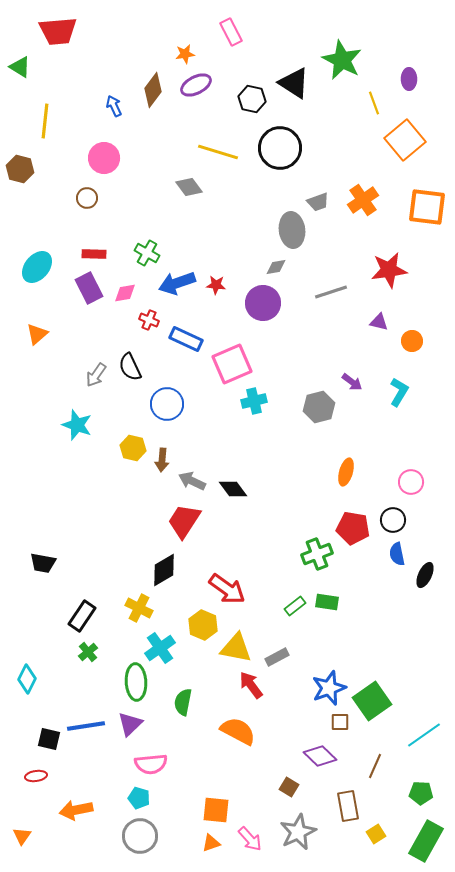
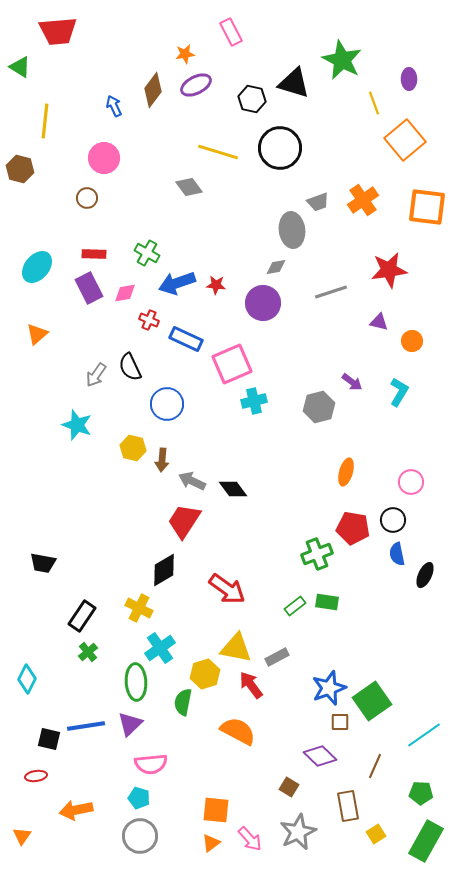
black triangle at (294, 83): rotated 16 degrees counterclockwise
yellow hexagon at (203, 625): moved 2 px right, 49 px down; rotated 20 degrees clockwise
orange triangle at (211, 843): rotated 18 degrees counterclockwise
